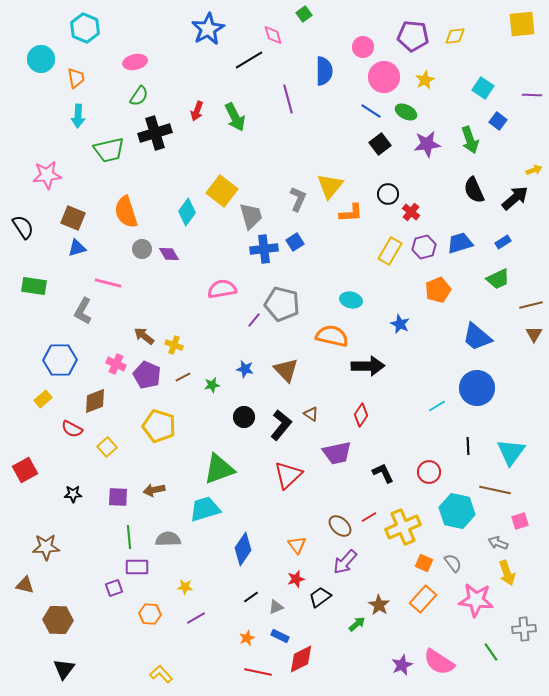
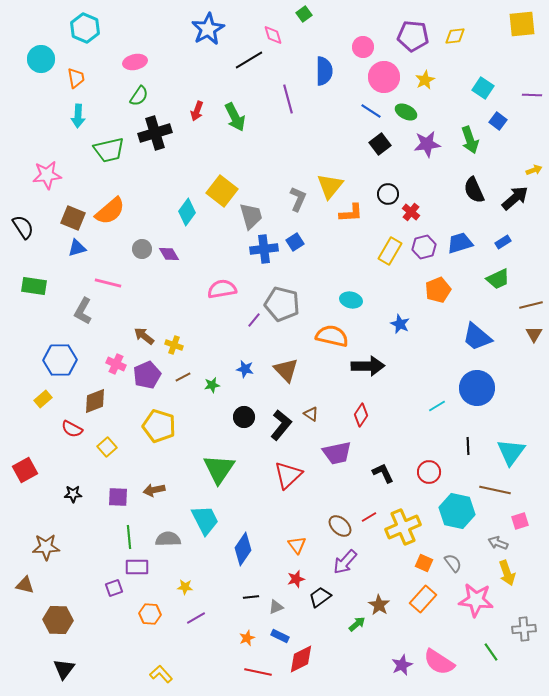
orange semicircle at (126, 212): moved 16 px left, 1 px up; rotated 112 degrees counterclockwise
purple pentagon at (147, 375): rotated 24 degrees clockwise
green triangle at (219, 469): rotated 36 degrees counterclockwise
cyan trapezoid at (205, 509): moved 11 px down; rotated 80 degrees clockwise
black line at (251, 597): rotated 28 degrees clockwise
